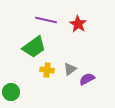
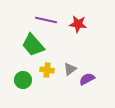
red star: rotated 24 degrees counterclockwise
green trapezoid: moved 1 px left, 2 px up; rotated 85 degrees clockwise
green circle: moved 12 px right, 12 px up
